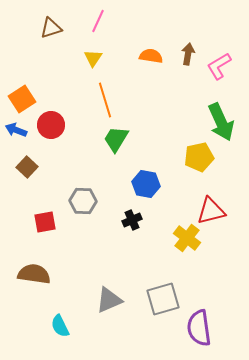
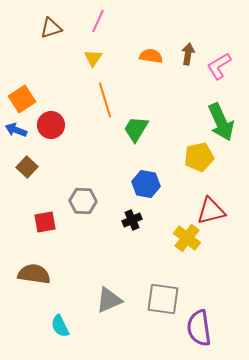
green trapezoid: moved 20 px right, 10 px up
gray square: rotated 24 degrees clockwise
